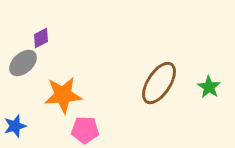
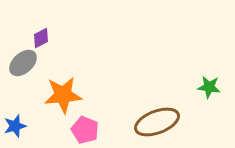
brown ellipse: moved 2 px left, 39 px down; rotated 36 degrees clockwise
green star: rotated 25 degrees counterclockwise
pink pentagon: rotated 20 degrees clockwise
